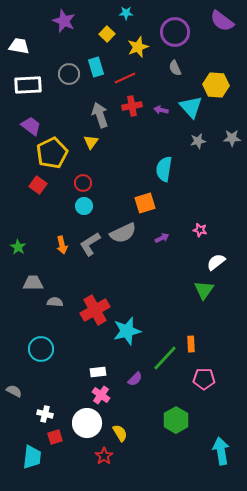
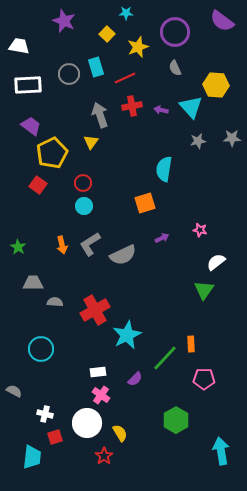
gray semicircle at (123, 233): moved 22 px down
cyan star at (127, 331): moved 4 px down; rotated 12 degrees counterclockwise
